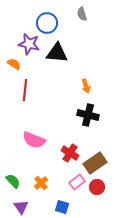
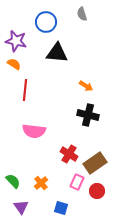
blue circle: moved 1 px left, 1 px up
purple star: moved 13 px left, 3 px up
orange arrow: rotated 40 degrees counterclockwise
pink semicircle: moved 9 px up; rotated 15 degrees counterclockwise
red cross: moved 1 px left, 1 px down
pink rectangle: rotated 28 degrees counterclockwise
red circle: moved 4 px down
blue square: moved 1 px left, 1 px down
